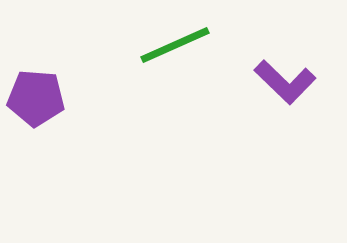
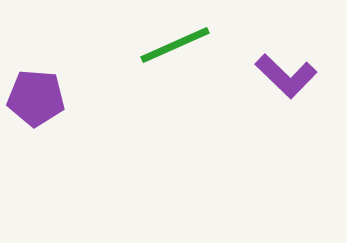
purple L-shape: moved 1 px right, 6 px up
